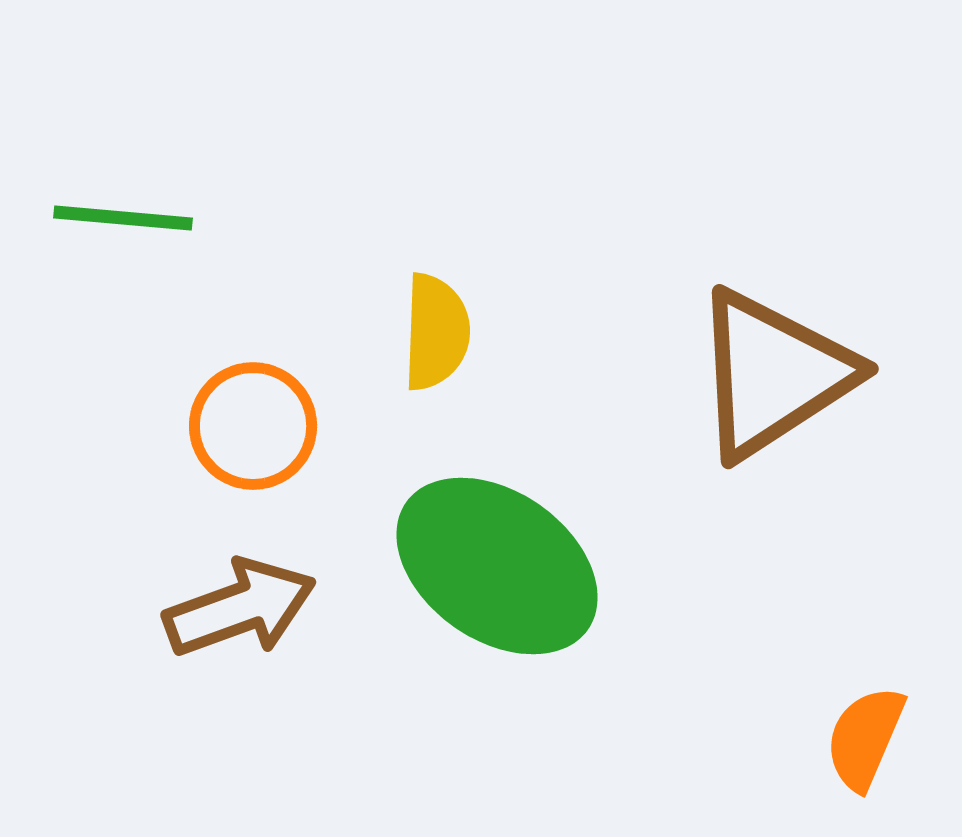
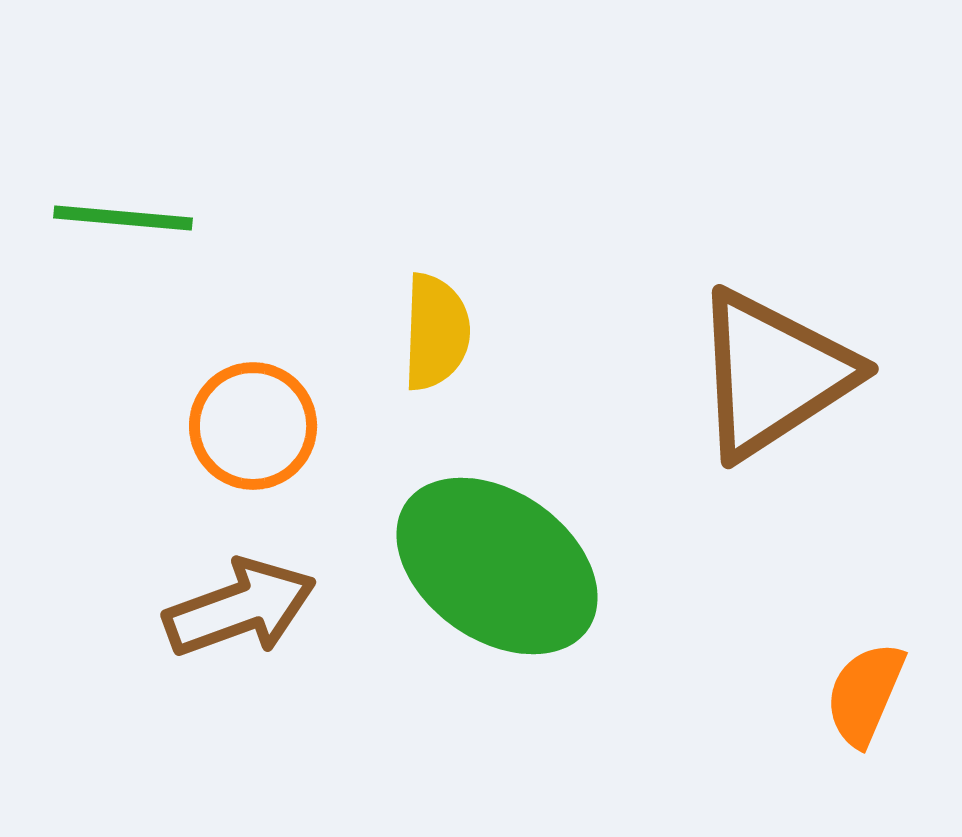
orange semicircle: moved 44 px up
